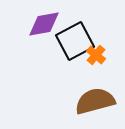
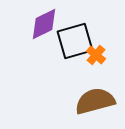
purple diamond: rotated 16 degrees counterclockwise
black square: rotated 12 degrees clockwise
